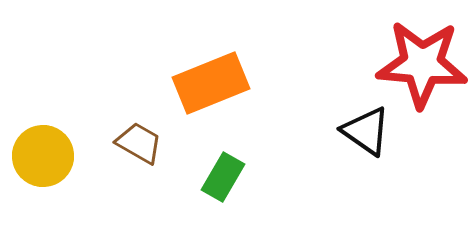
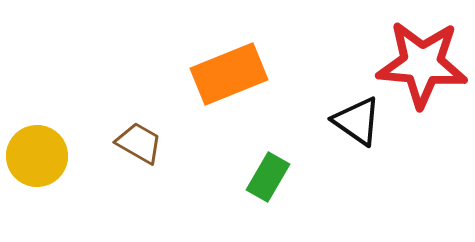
orange rectangle: moved 18 px right, 9 px up
black triangle: moved 9 px left, 10 px up
yellow circle: moved 6 px left
green rectangle: moved 45 px right
